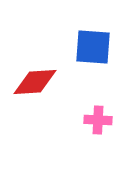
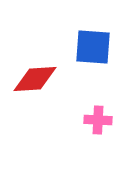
red diamond: moved 3 px up
